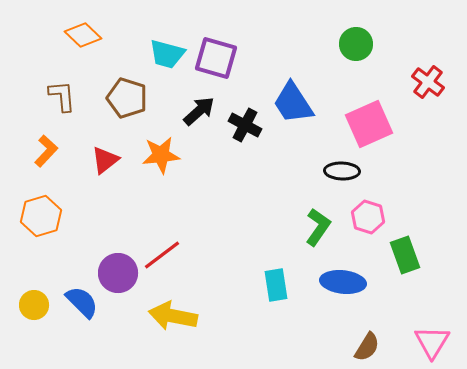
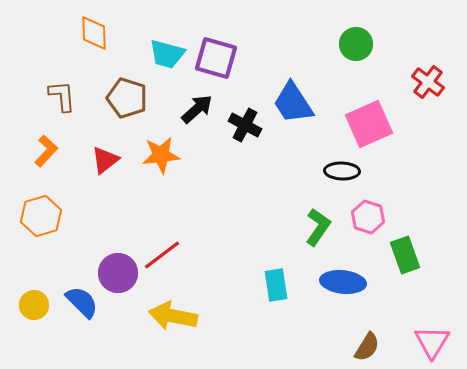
orange diamond: moved 11 px right, 2 px up; rotated 45 degrees clockwise
black arrow: moved 2 px left, 2 px up
